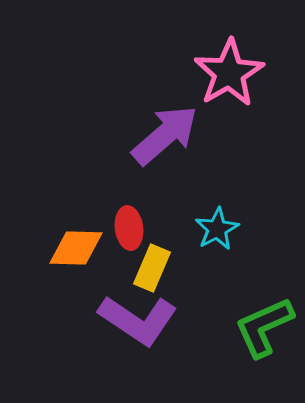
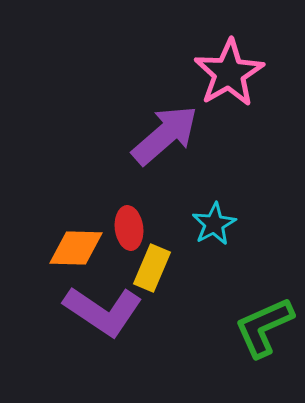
cyan star: moved 3 px left, 5 px up
purple L-shape: moved 35 px left, 9 px up
